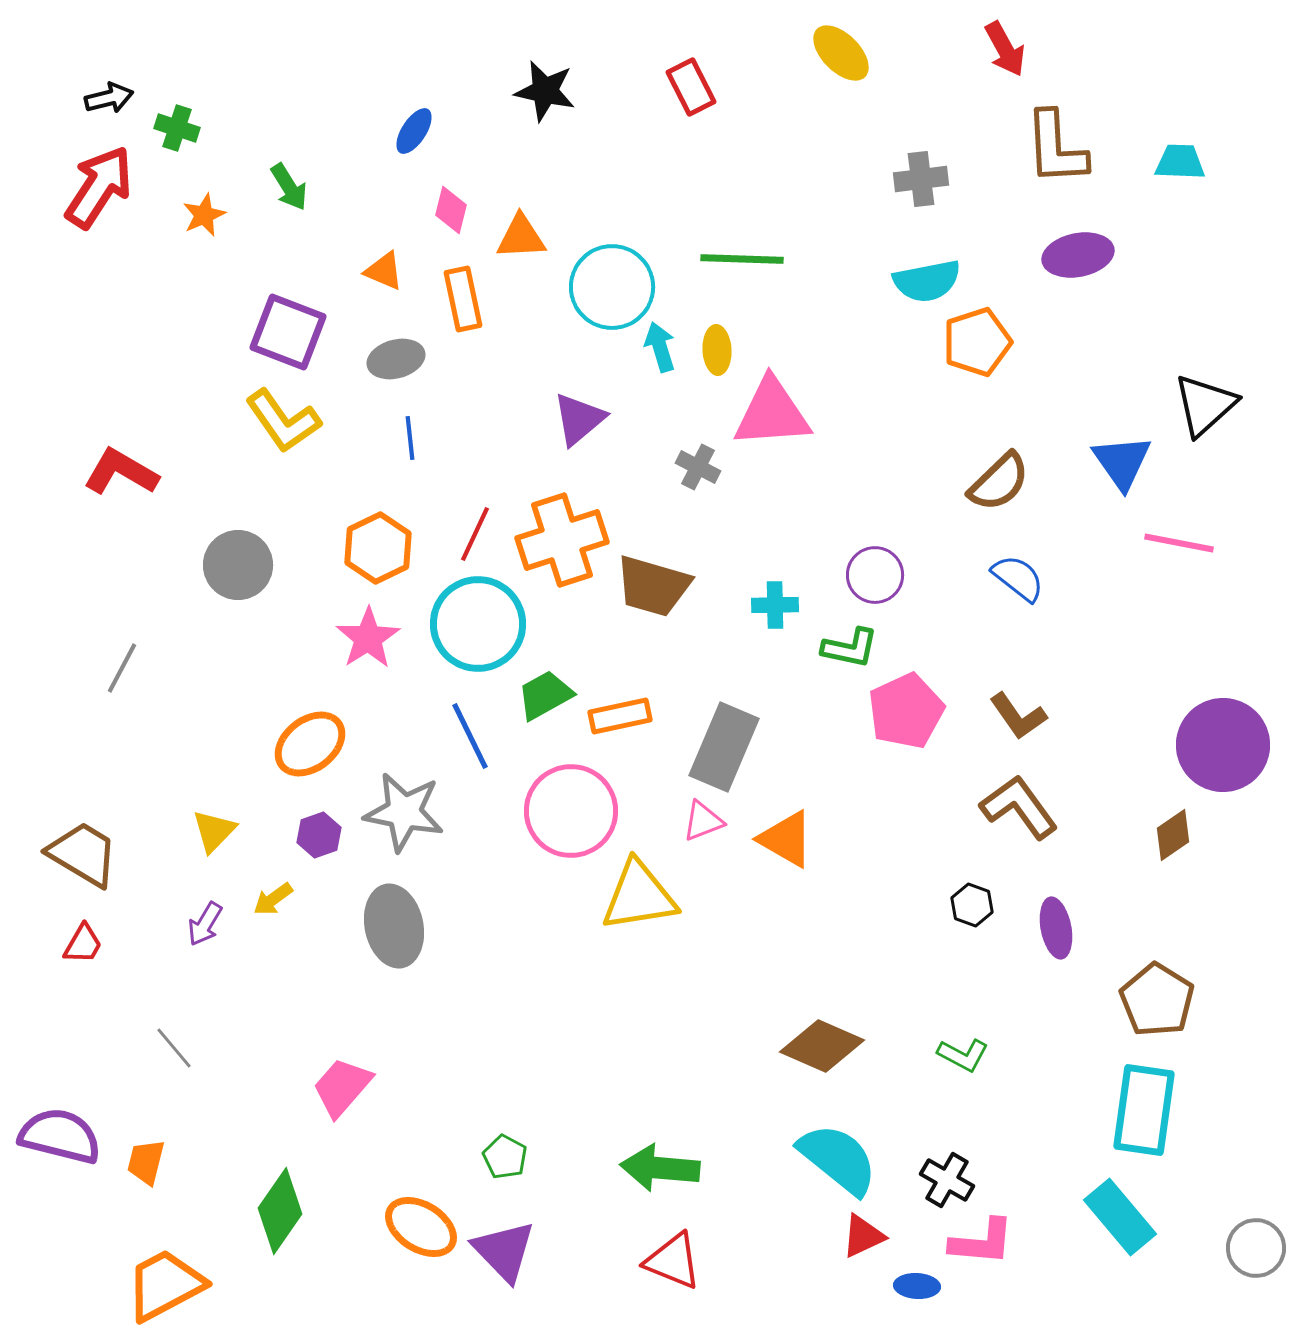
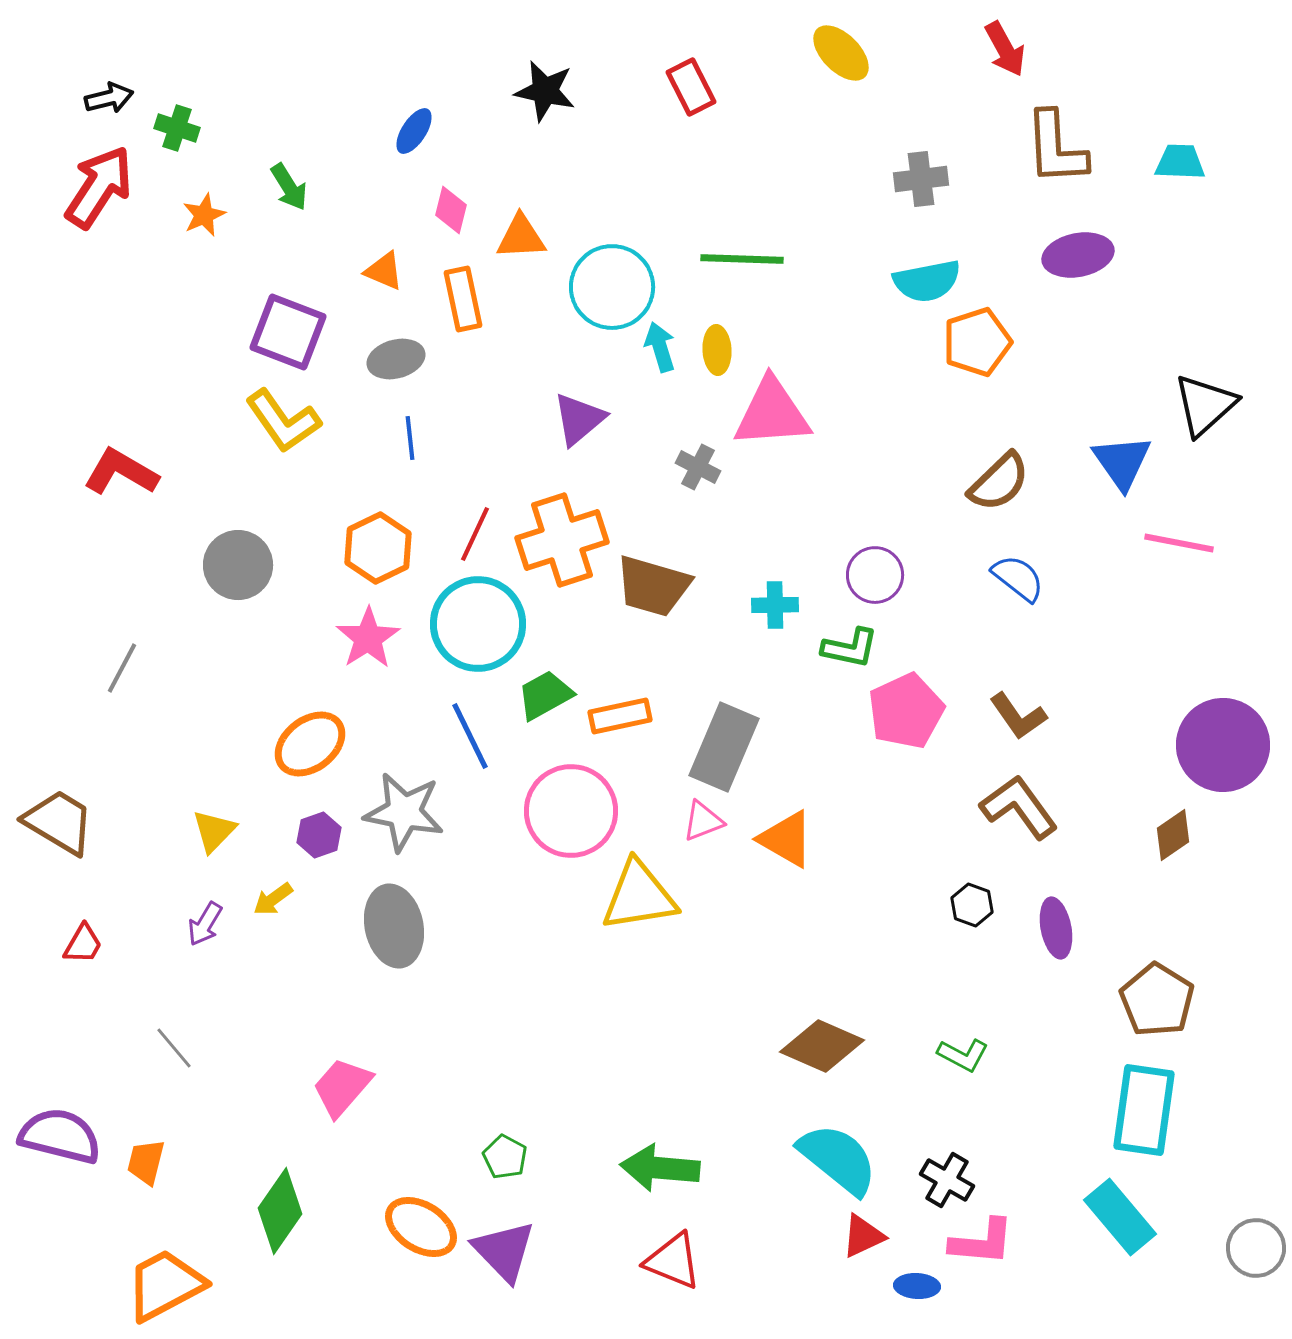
brown trapezoid at (83, 854): moved 24 px left, 32 px up
